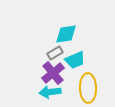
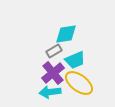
gray rectangle: moved 1 px left, 2 px up
yellow ellipse: moved 9 px left, 5 px up; rotated 52 degrees counterclockwise
